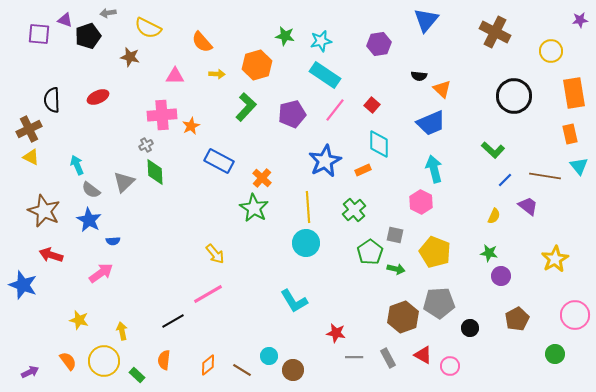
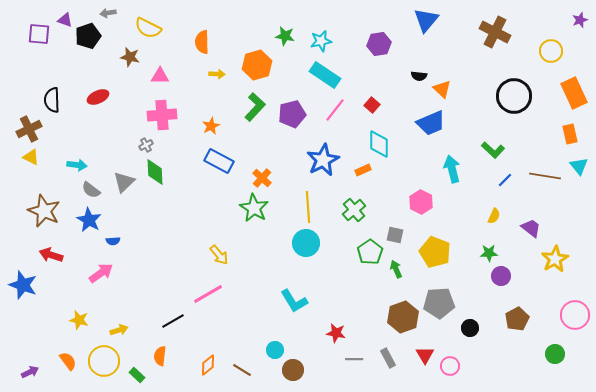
purple star at (580, 20): rotated 14 degrees counterclockwise
orange semicircle at (202, 42): rotated 40 degrees clockwise
pink triangle at (175, 76): moved 15 px left
orange rectangle at (574, 93): rotated 16 degrees counterclockwise
green L-shape at (246, 107): moved 9 px right
orange star at (191, 126): moved 20 px right
blue star at (325, 161): moved 2 px left, 1 px up
cyan arrow at (77, 165): rotated 120 degrees clockwise
cyan arrow at (434, 169): moved 18 px right
purple trapezoid at (528, 206): moved 3 px right, 22 px down
green star at (489, 253): rotated 12 degrees counterclockwise
yellow arrow at (215, 254): moved 4 px right, 1 px down
green arrow at (396, 269): rotated 126 degrees counterclockwise
yellow arrow at (122, 331): moved 3 px left, 1 px up; rotated 84 degrees clockwise
red triangle at (423, 355): moved 2 px right; rotated 30 degrees clockwise
cyan circle at (269, 356): moved 6 px right, 6 px up
gray line at (354, 357): moved 2 px down
orange semicircle at (164, 360): moved 4 px left, 4 px up
